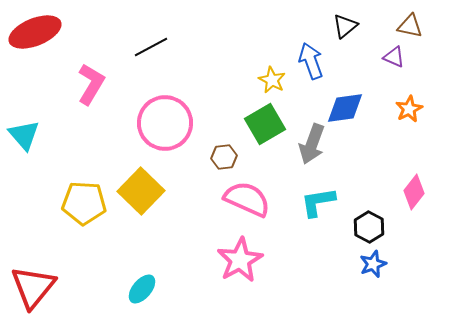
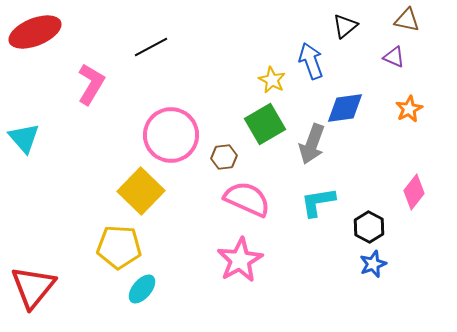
brown triangle: moved 3 px left, 6 px up
pink circle: moved 6 px right, 12 px down
cyan triangle: moved 3 px down
yellow pentagon: moved 35 px right, 44 px down
